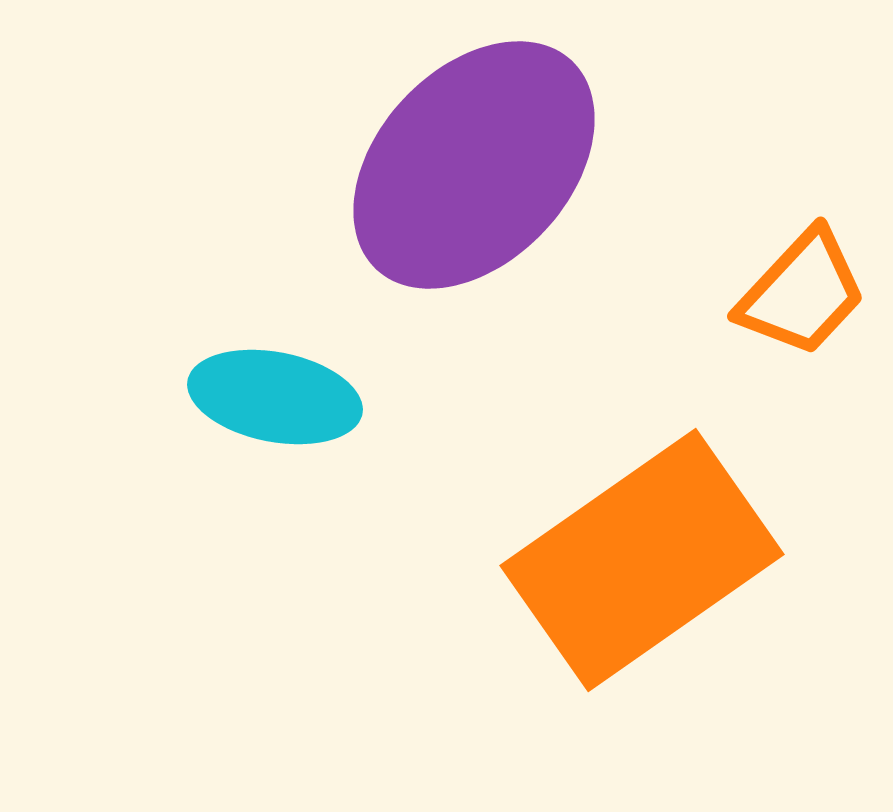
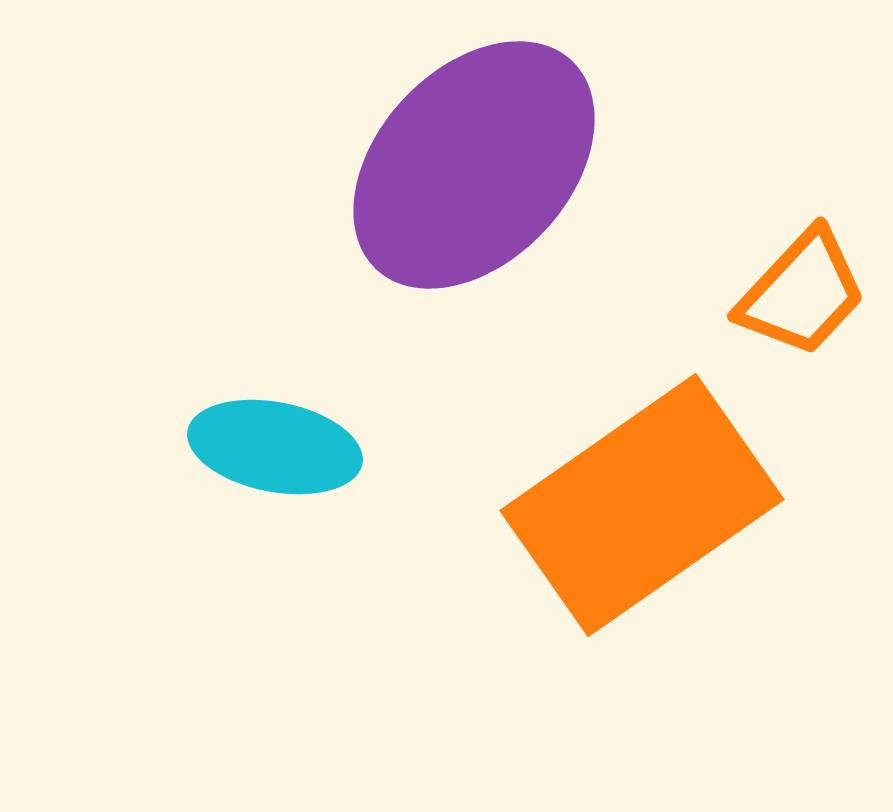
cyan ellipse: moved 50 px down
orange rectangle: moved 55 px up
